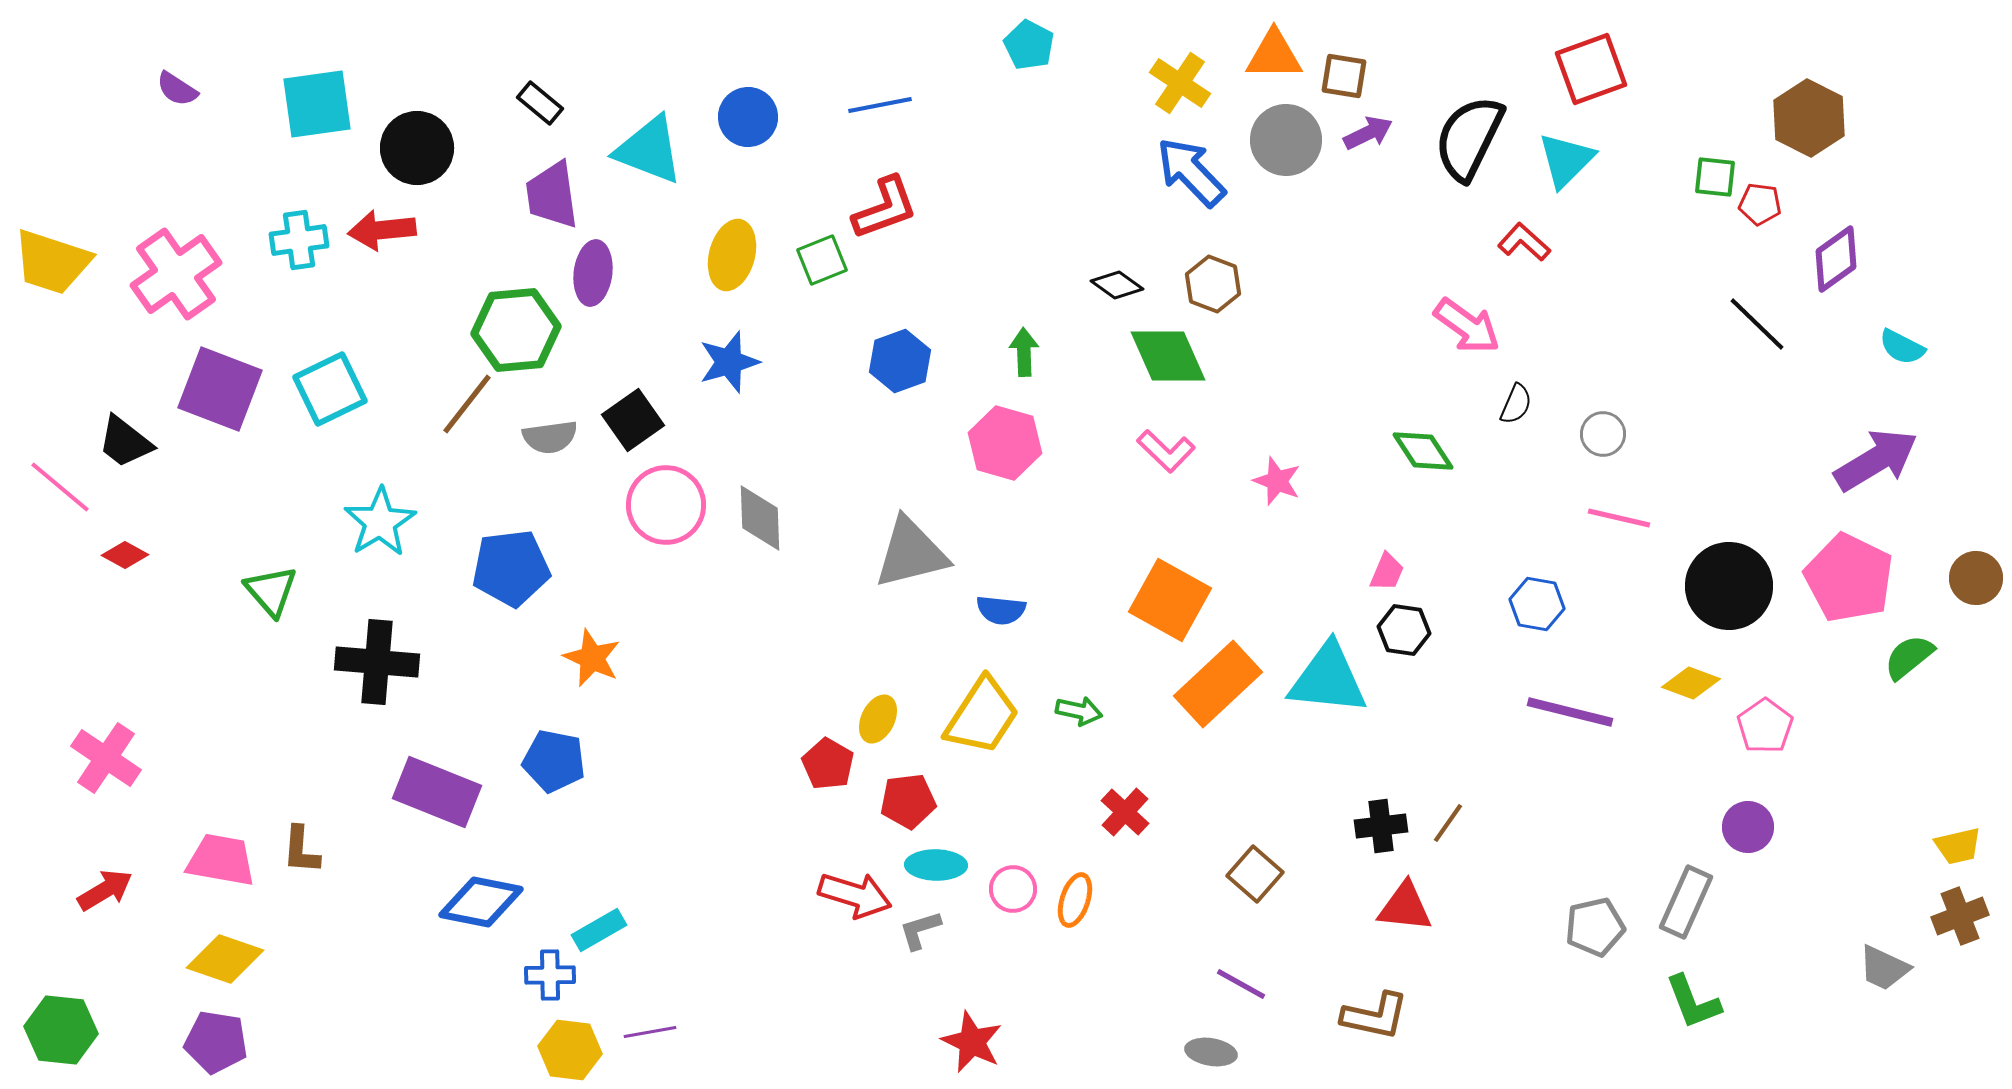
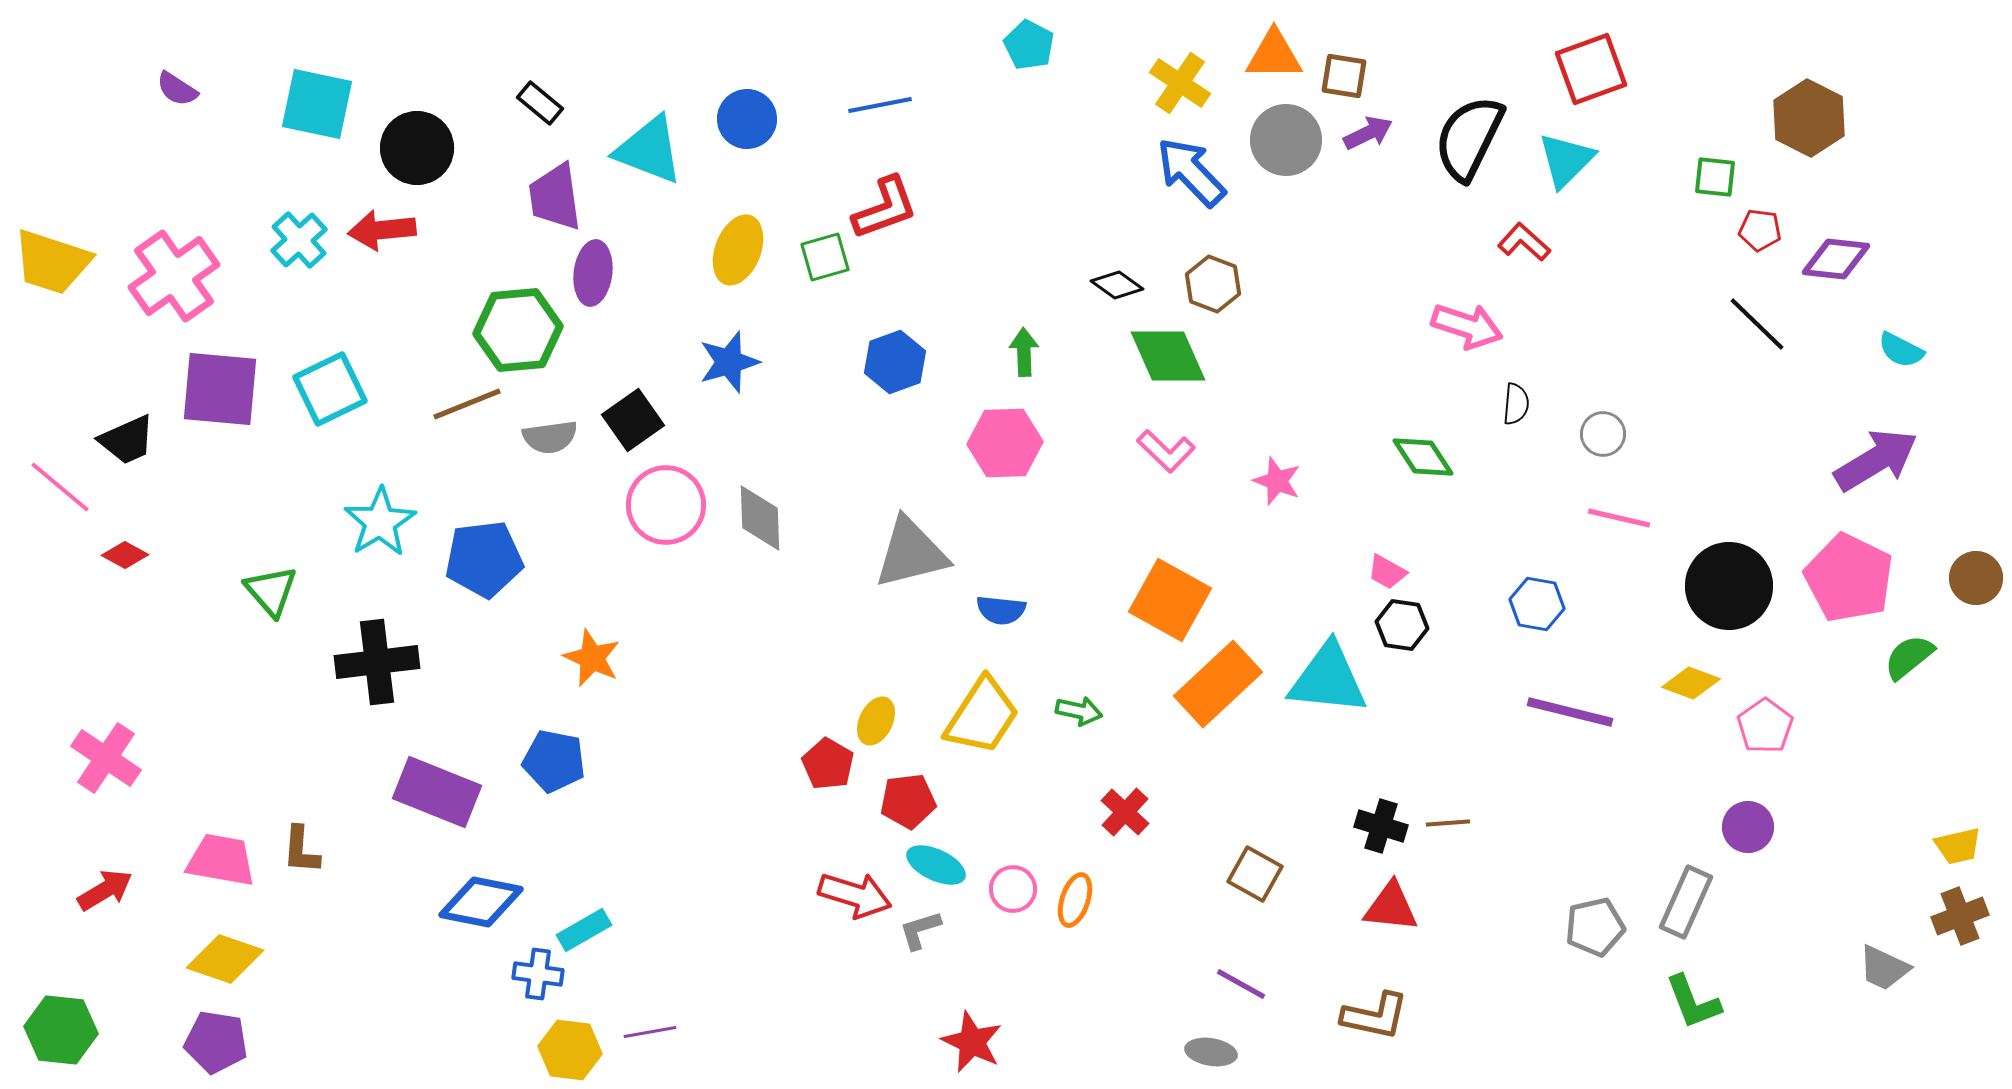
cyan square at (317, 104): rotated 20 degrees clockwise
blue circle at (748, 117): moved 1 px left, 2 px down
purple trapezoid at (552, 195): moved 3 px right, 2 px down
red pentagon at (1760, 204): moved 26 px down
cyan cross at (299, 240): rotated 34 degrees counterclockwise
yellow ellipse at (732, 255): moved 6 px right, 5 px up; rotated 6 degrees clockwise
purple diamond at (1836, 259): rotated 42 degrees clockwise
green square at (822, 260): moved 3 px right, 3 px up; rotated 6 degrees clockwise
pink cross at (176, 274): moved 2 px left, 2 px down
pink arrow at (1467, 326): rotated 18 degrees counterclockwise
green hexagon at (516, 330): moved 2 px right
cyan semicircle at (1902, 347): moved 1 px left, 3 px down
blue hexagon at (900, 361): moved 5 px left, 1 px down
purple square at (220, 389): rotated 16 degrees counterclockwise
brown line at (467, 404): rotated 30 degrees clockwise
black semicircle at (1516, 404): rotated 18 degrees counterclockwise
black trapezoid at (125, 442): moved 2 px right, 2 px up; rotated 62 degrees counterclockwise
pink hexagon at (1005, 443): rotated 18 degrees counterclockwise
green diamond at (1423, 451): moved 6 px down
blue pentagon at (511, 568): moved 27 px left, 9 px up
pink trapezoid at (1387, 572): rotated 96 degrees clockwise
black hexagon at (1404, 630): moved 2 px left, 5 px up
black cross at (377, 662): rotated 12 degrees counterclockwise
yellow ellipse at (878, 719): moved 2 px left, 2 px down
brown line at (1448, 823): rotated 51 degrees clockwise
black cross at (1381, 826): rotated 24 degrees clockwise
cyan ellipse at (936, 865): rotated 24 degrees clockwise
brown square at (1255, 874): rotated 12 degrees counterclockwise
red triangle at (1405, 907): moved 14 px left
cyan rectangle at (599, 930): moved 15 px left
blue cross at (550, 975): moved 12 px left, 1 px up; rotated 9 degrees clockwise
